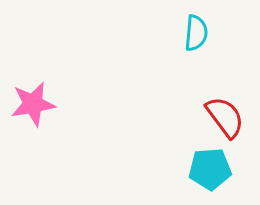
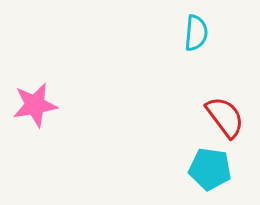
pink star: moved 2 px right, 1 px down
cyan pentagon: rotated 12 degrees clockwise
